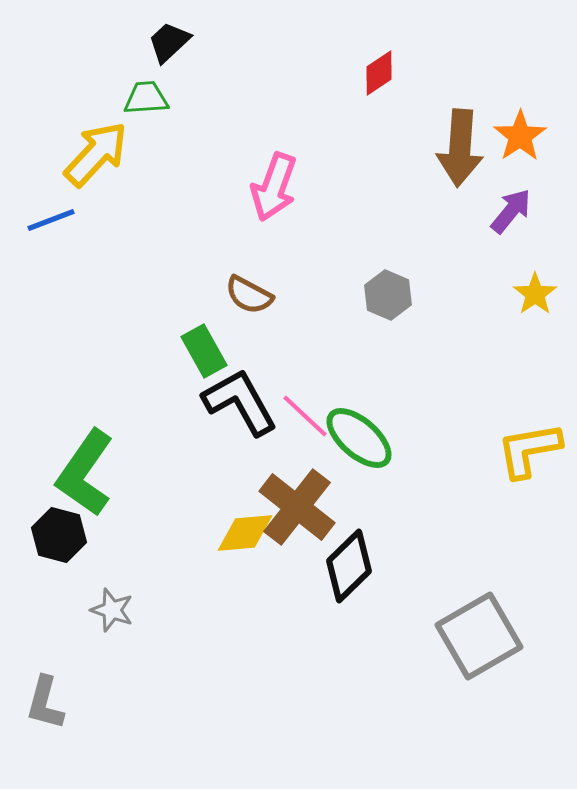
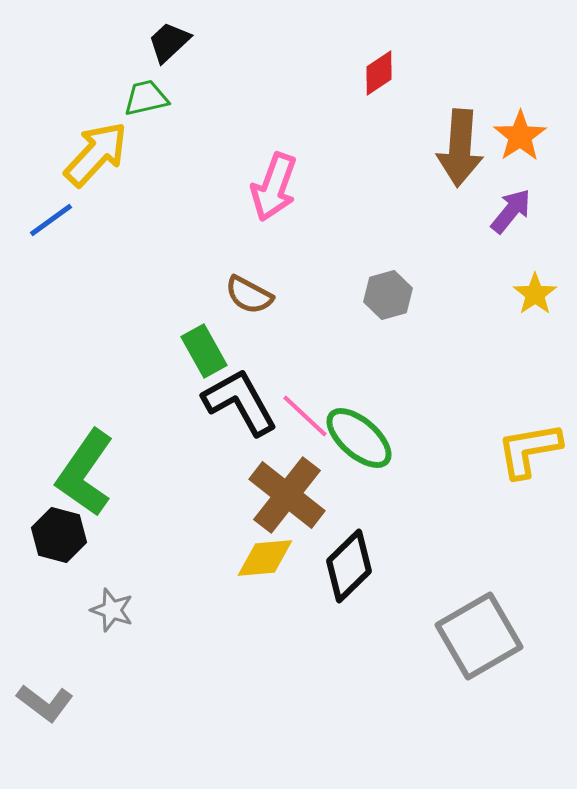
green trapezoid: rotated 9 degrees counterclockwise
blue line: rotated 15 degrees counterclockwise
gray hexagon: rotated 21 degrees clockwise
brown cross: moved 10 px left, 12 px up
yellow diamond: moved 20 px right, 25 px down
gray L-shape: rotated 68 degrees counterclockwise
